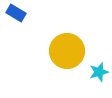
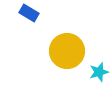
blue rectangle: moved 13 px right
